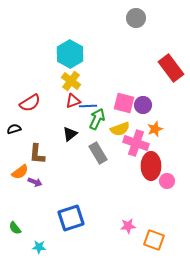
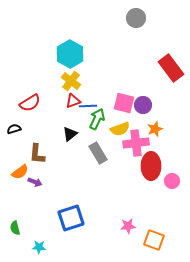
pink cross: rotated 25 degrees counterclockwise
pink circle: moved 5 px right
green semicircle: rotated 24 degrees clockwise
